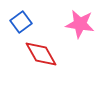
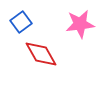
pink star: rotated 16 degrees counterclockwise
